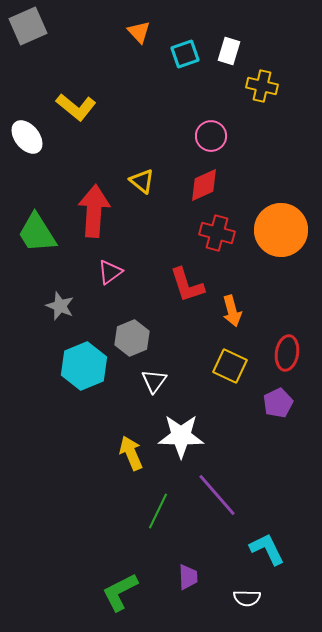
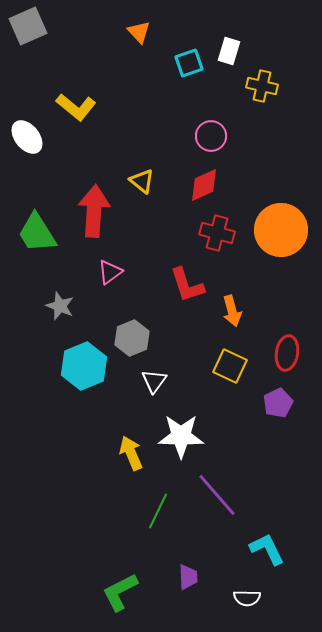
cyan square: moved 4 px right, 9 px down
